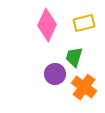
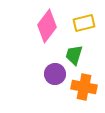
pink diamond: moved 1 px down; rotated 12 degrees clockwise
green trapezoid: moved 2 px up
orange cross: rotated 25 degrees counterclockwise
